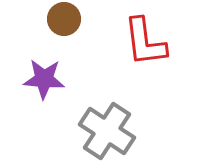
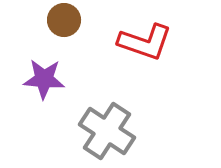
brown circle: moved 1 px down
red L-shape: rotated 64 degrees counterclockwise
